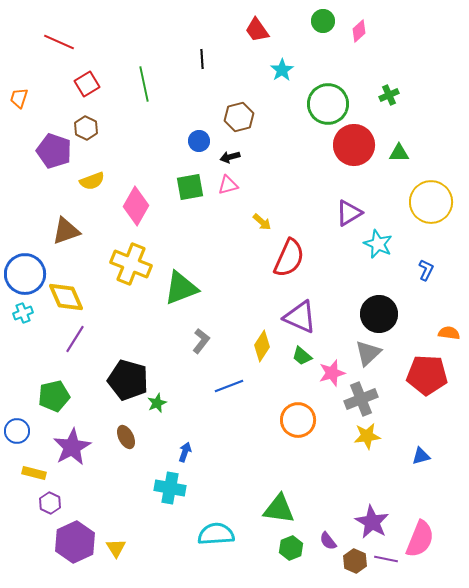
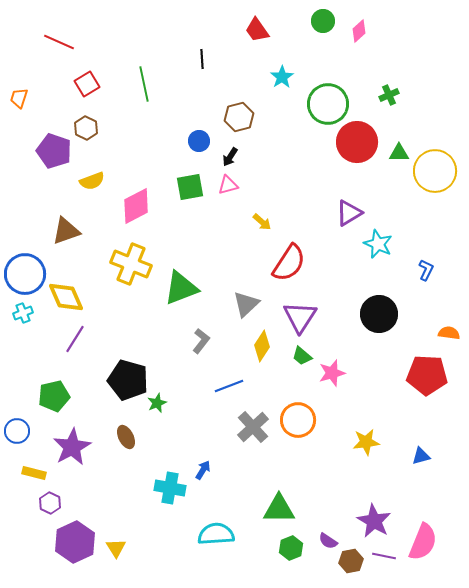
cyan star at (282, 70): moved 7 px down
red circle at (354, 145): moved 3 px right, 3 px up
black arrow at (230, 157): rotated 42 degrees counterclockwise
yellow circle at (431, 202): moved 4 px right, 31 px up
pink diamond at (136, 206): rotated 33 degrees clockwise
red semicircle at (289, 258): moved 5 px down; rotated 9 degrees clockwise
purple triangle at (300, 317): rotated 39 degrees clockwise
gray triangle at (368, 353): moved 122 px left, 49 px up
gray cross at (361, 399): moved 108 px left, 28 px down; rotated 20 degrees counterclockwise
yellow star at (367, 436): moved 1 px left, 6 px down
blue arrow at (185, 452): moved 18 px right, 18 px down; rotated 12 degrees clockwise
green triangle at (279, 509): rotated 8 degrees counterclockwise
purple star at (372, 522): moved 2 px right, 1 px up
pink semicircle at (420, 539): moved 3 px right, 3 px down
purple semicircle at (328, 541): rotated 18 degrees counterclockwise
purple line at (386, 559): moved 2 px left, 3 px up
brown hexagon at (355, 561): moved 4 px left; rotated 25 degrees clockwise
